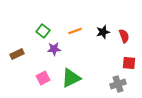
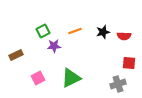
green square: rotated 24 degrees clockwise
red semicircle: rotated 112 degrees clockwise
purple star: moved 3 px up
brown rectangle: moved 1 px left, 1 px down
pink square: moved 5 px left
